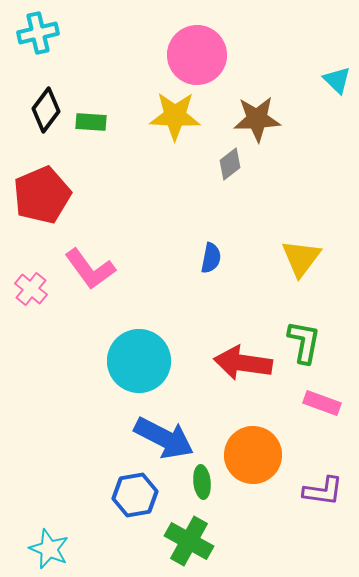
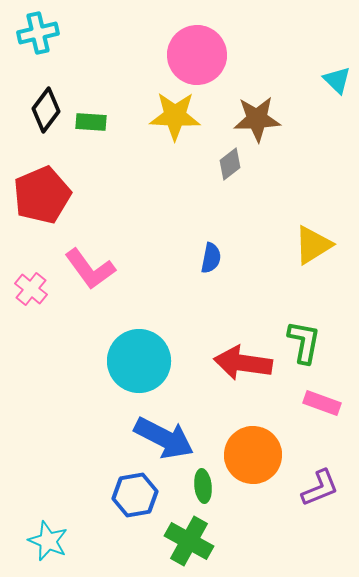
yellow triangle: moved 12 px right, 13 px up; rotated 21 degrees clockwise
green ellipse: moved 1 px right, 4 px down
purple L-shape: moved 3 px left, 3 px up; rotated 30 degrees counterclockwise
cyan star: moved 1 px left, 8 px up
